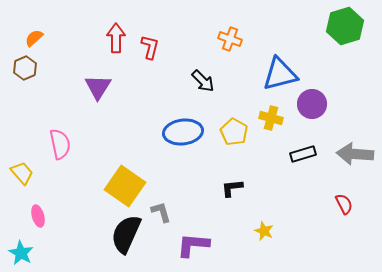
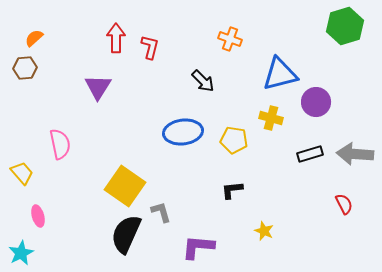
brown hexagon: rotated 20 degrees clockwise
purple circle: moved 4 px right, 2 px up
yellow pentagon: moved 8 px down; rotated 20 degrees counterclockwise
black rectangle: moved 7 px right
black L-shape: moved 2 px down
purple L-shape: moved 5 px right, 2 px down
cyan star: rotated 15 degrees clockwise
